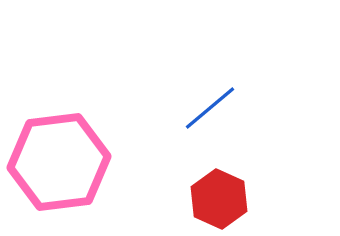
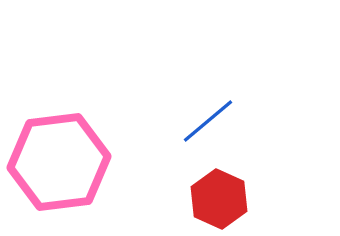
blue line: moved 2 px left, 13 px down
